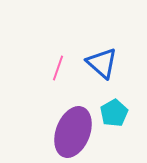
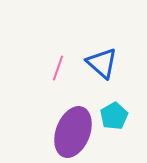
cyan pentagon: moved 3 px down
